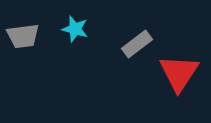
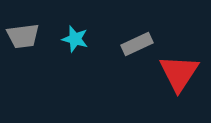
cyan star: moved 10 px down
gray rectangle: rotated 12 degrees clockwise
